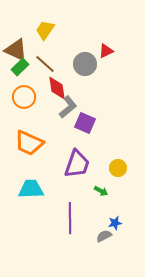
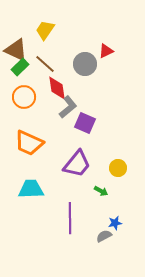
purple trapezoid: rotated 20 degrees clockwise
